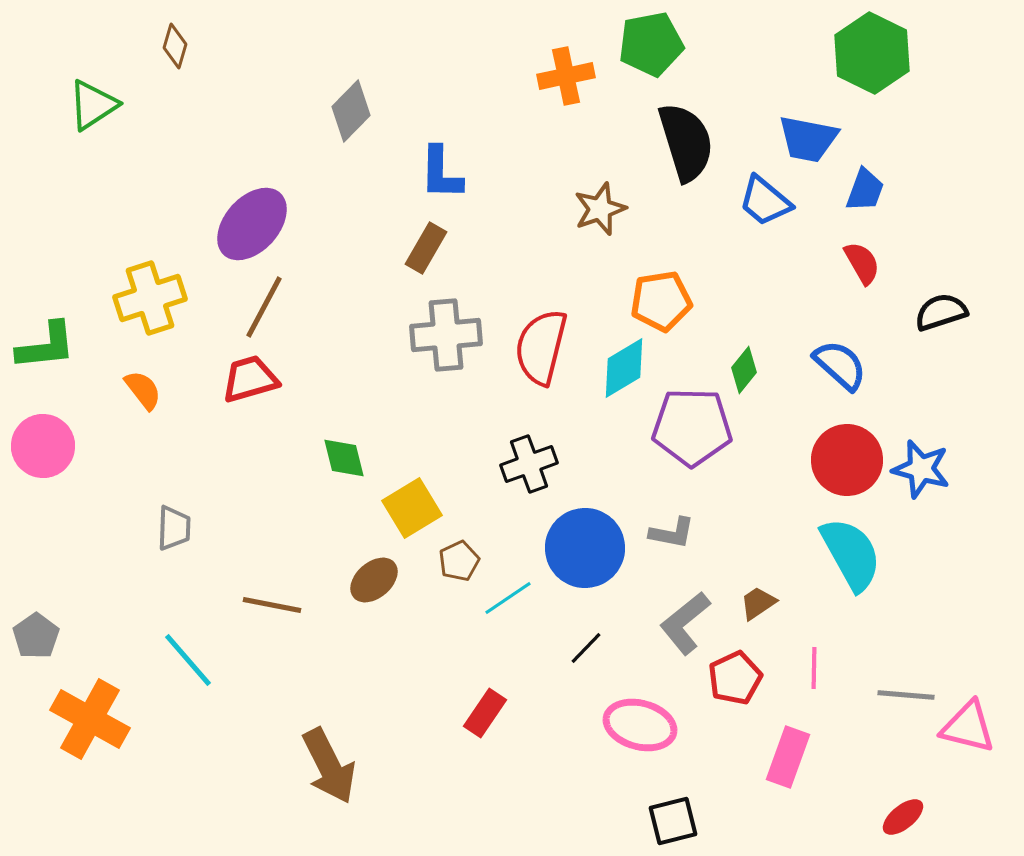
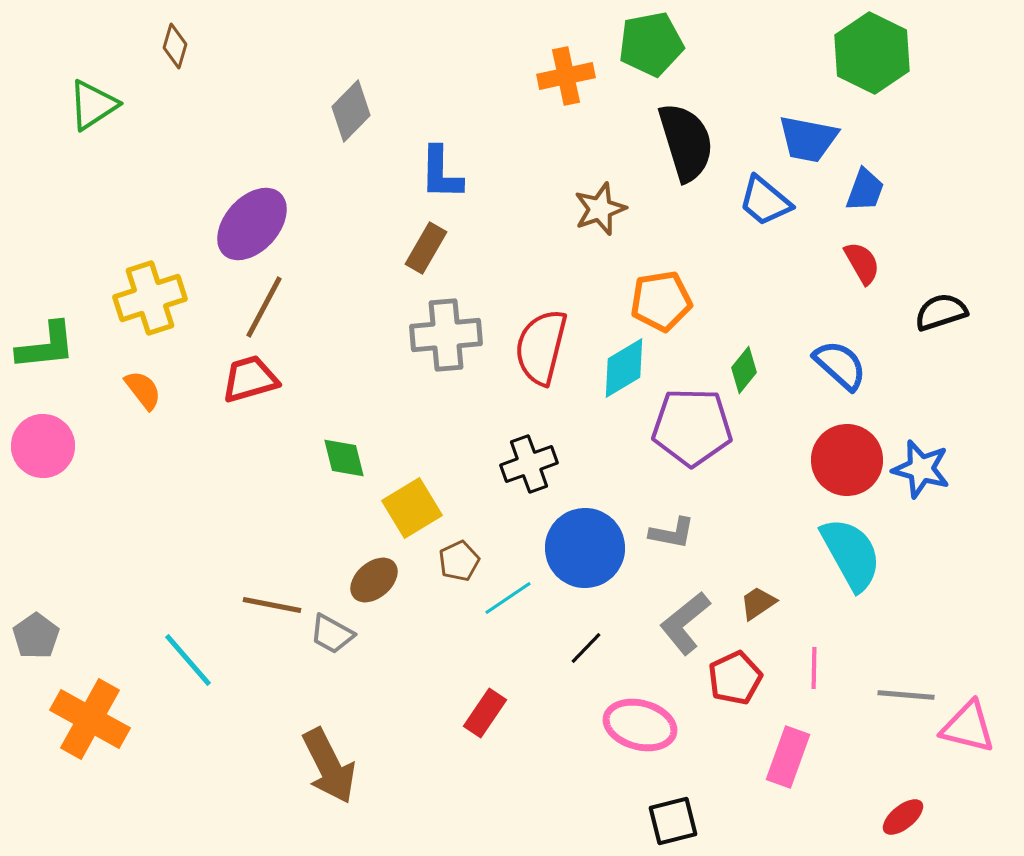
gray trapezoid at (174, 528): moved 158 px right, 106 px down; rotated 117 degrees clockwise
